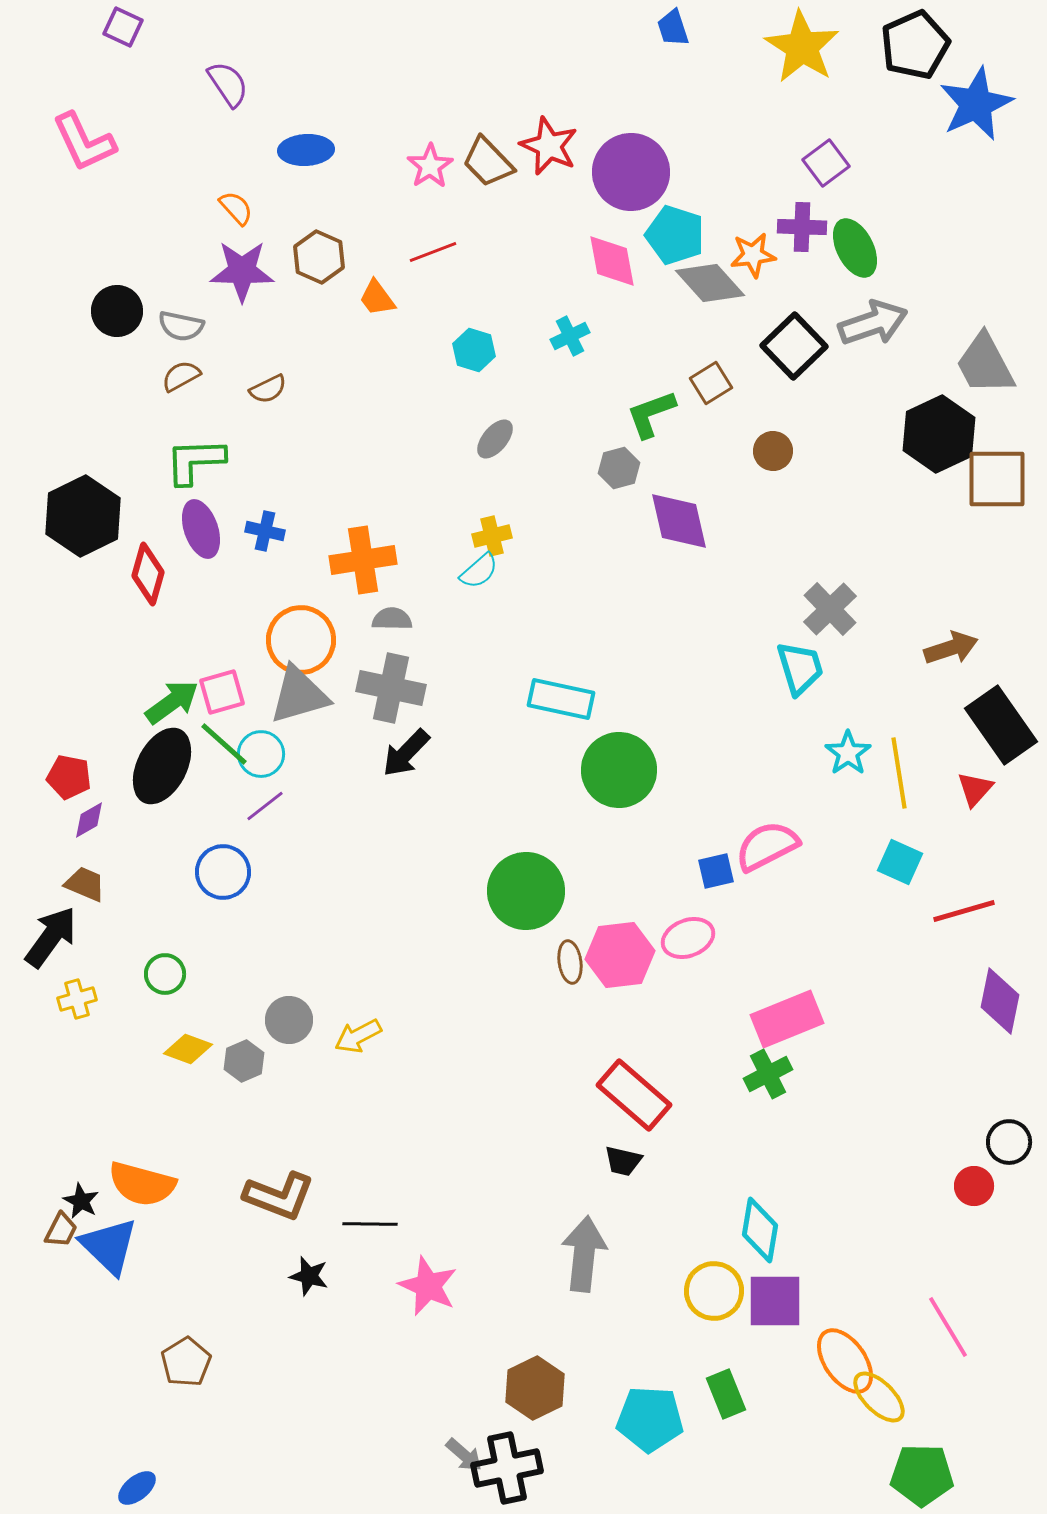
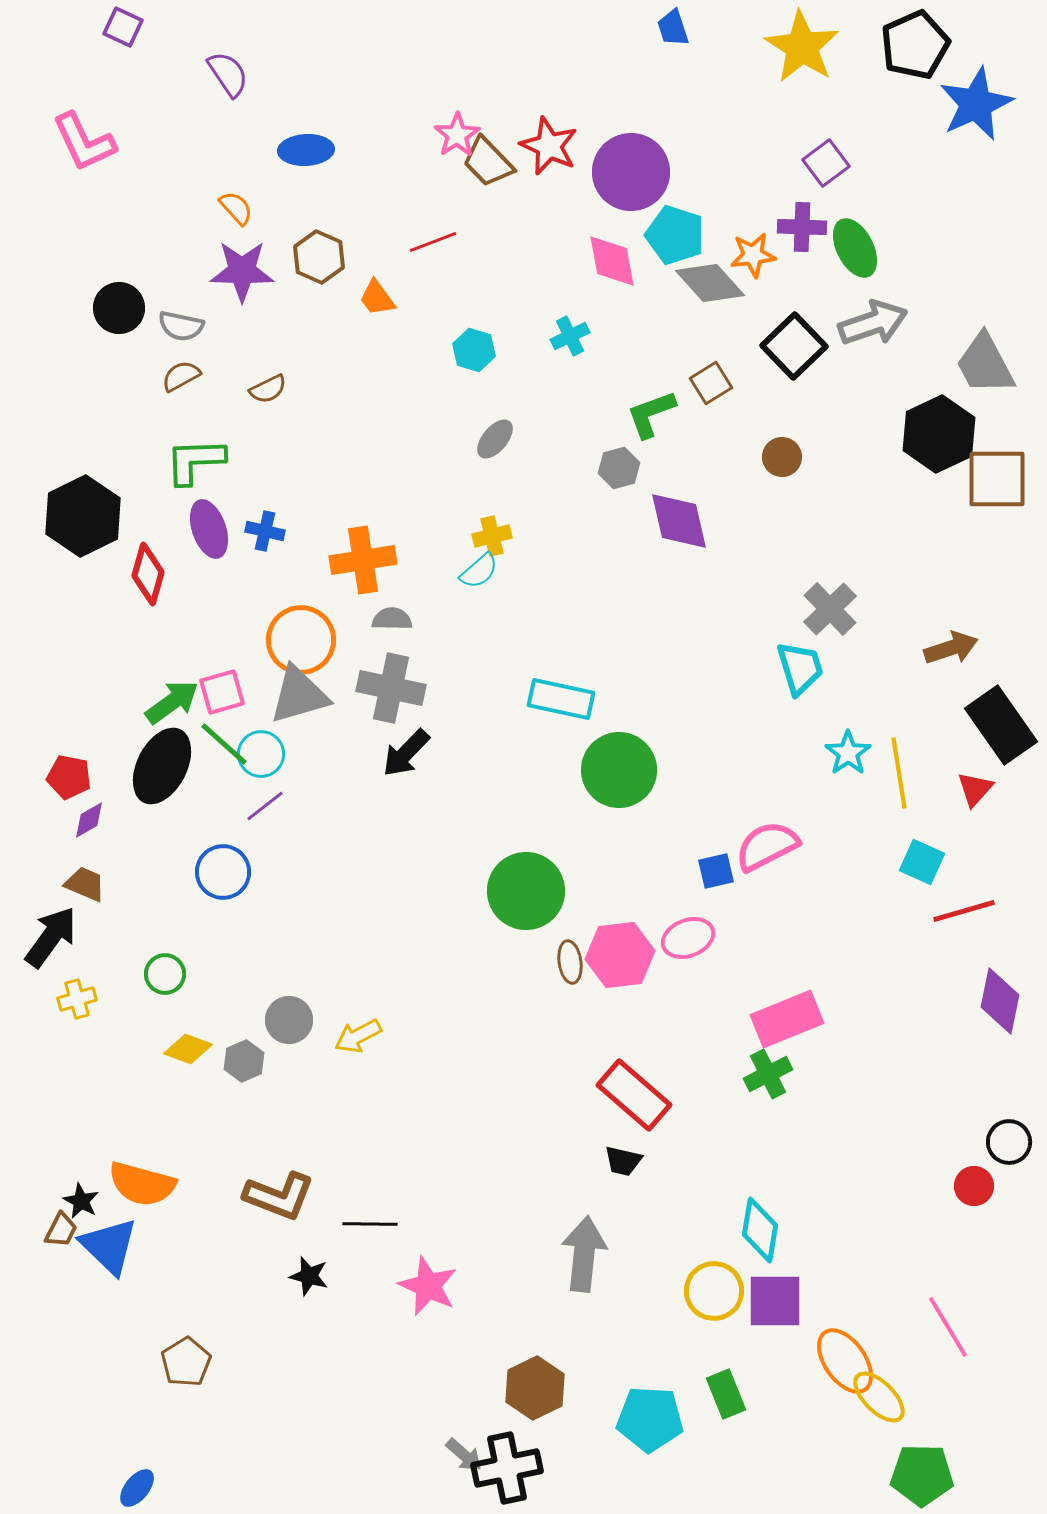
purple semicircle at (228, 84): moved 10 px up
pink star at (430, 166): moved 27 px right, 31 px up
red line at (433, 252): moved 10 px up
black circle at (117, 311): moved 2 px right, 3 px up
brown circle at (773, 451): moved 9 px right, 6 px down
purple ellipse at (201, 529): moved 8 px right
cyan square at (900, 862): moved 22 px right
blue ellipse at (137, 1488): rotated 12 degrees counterclockwise
